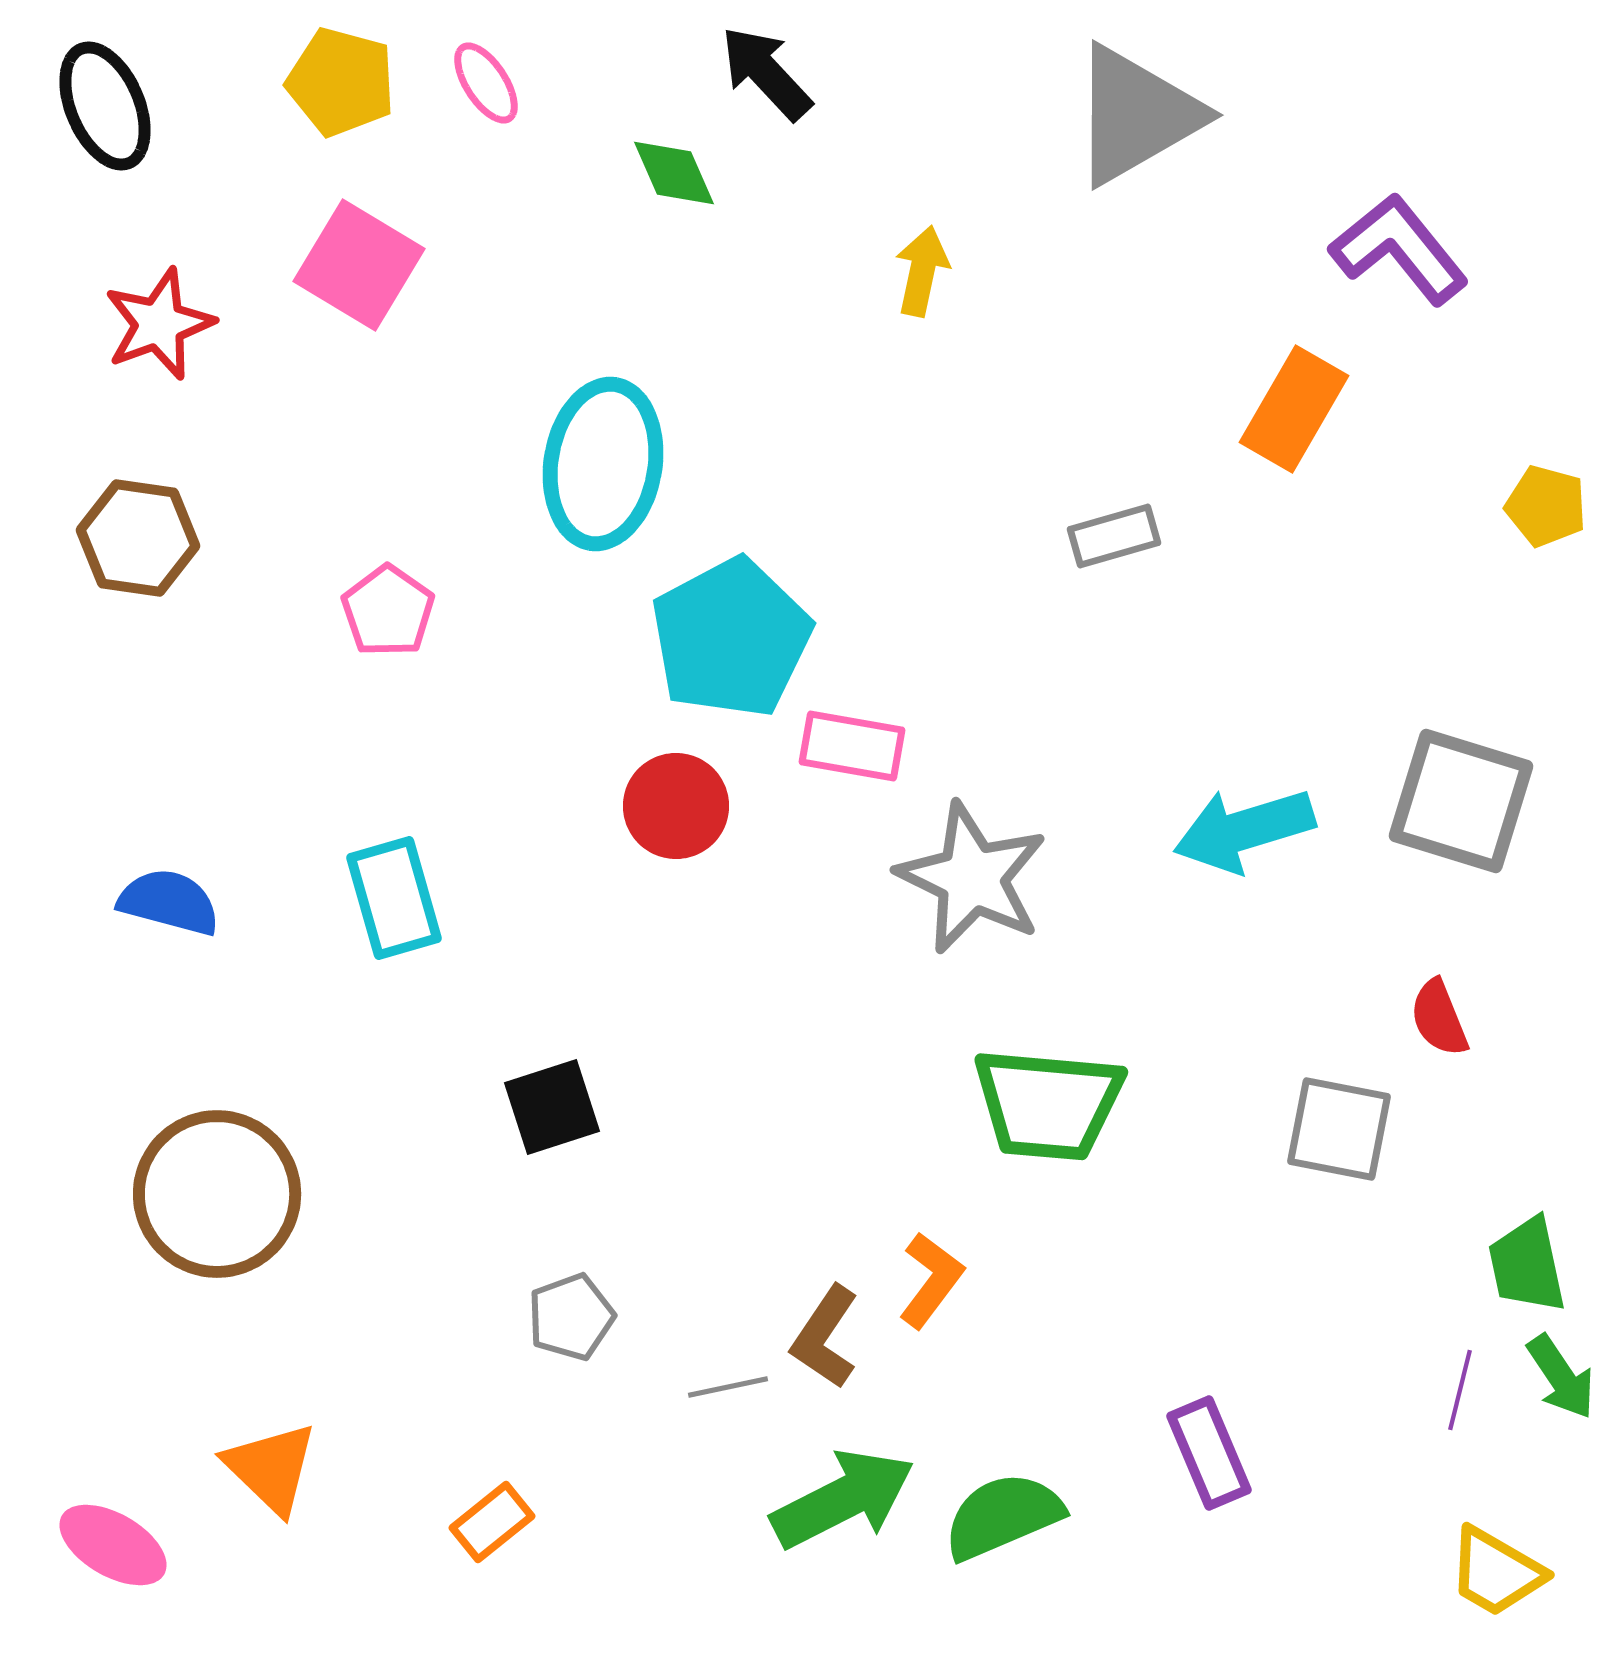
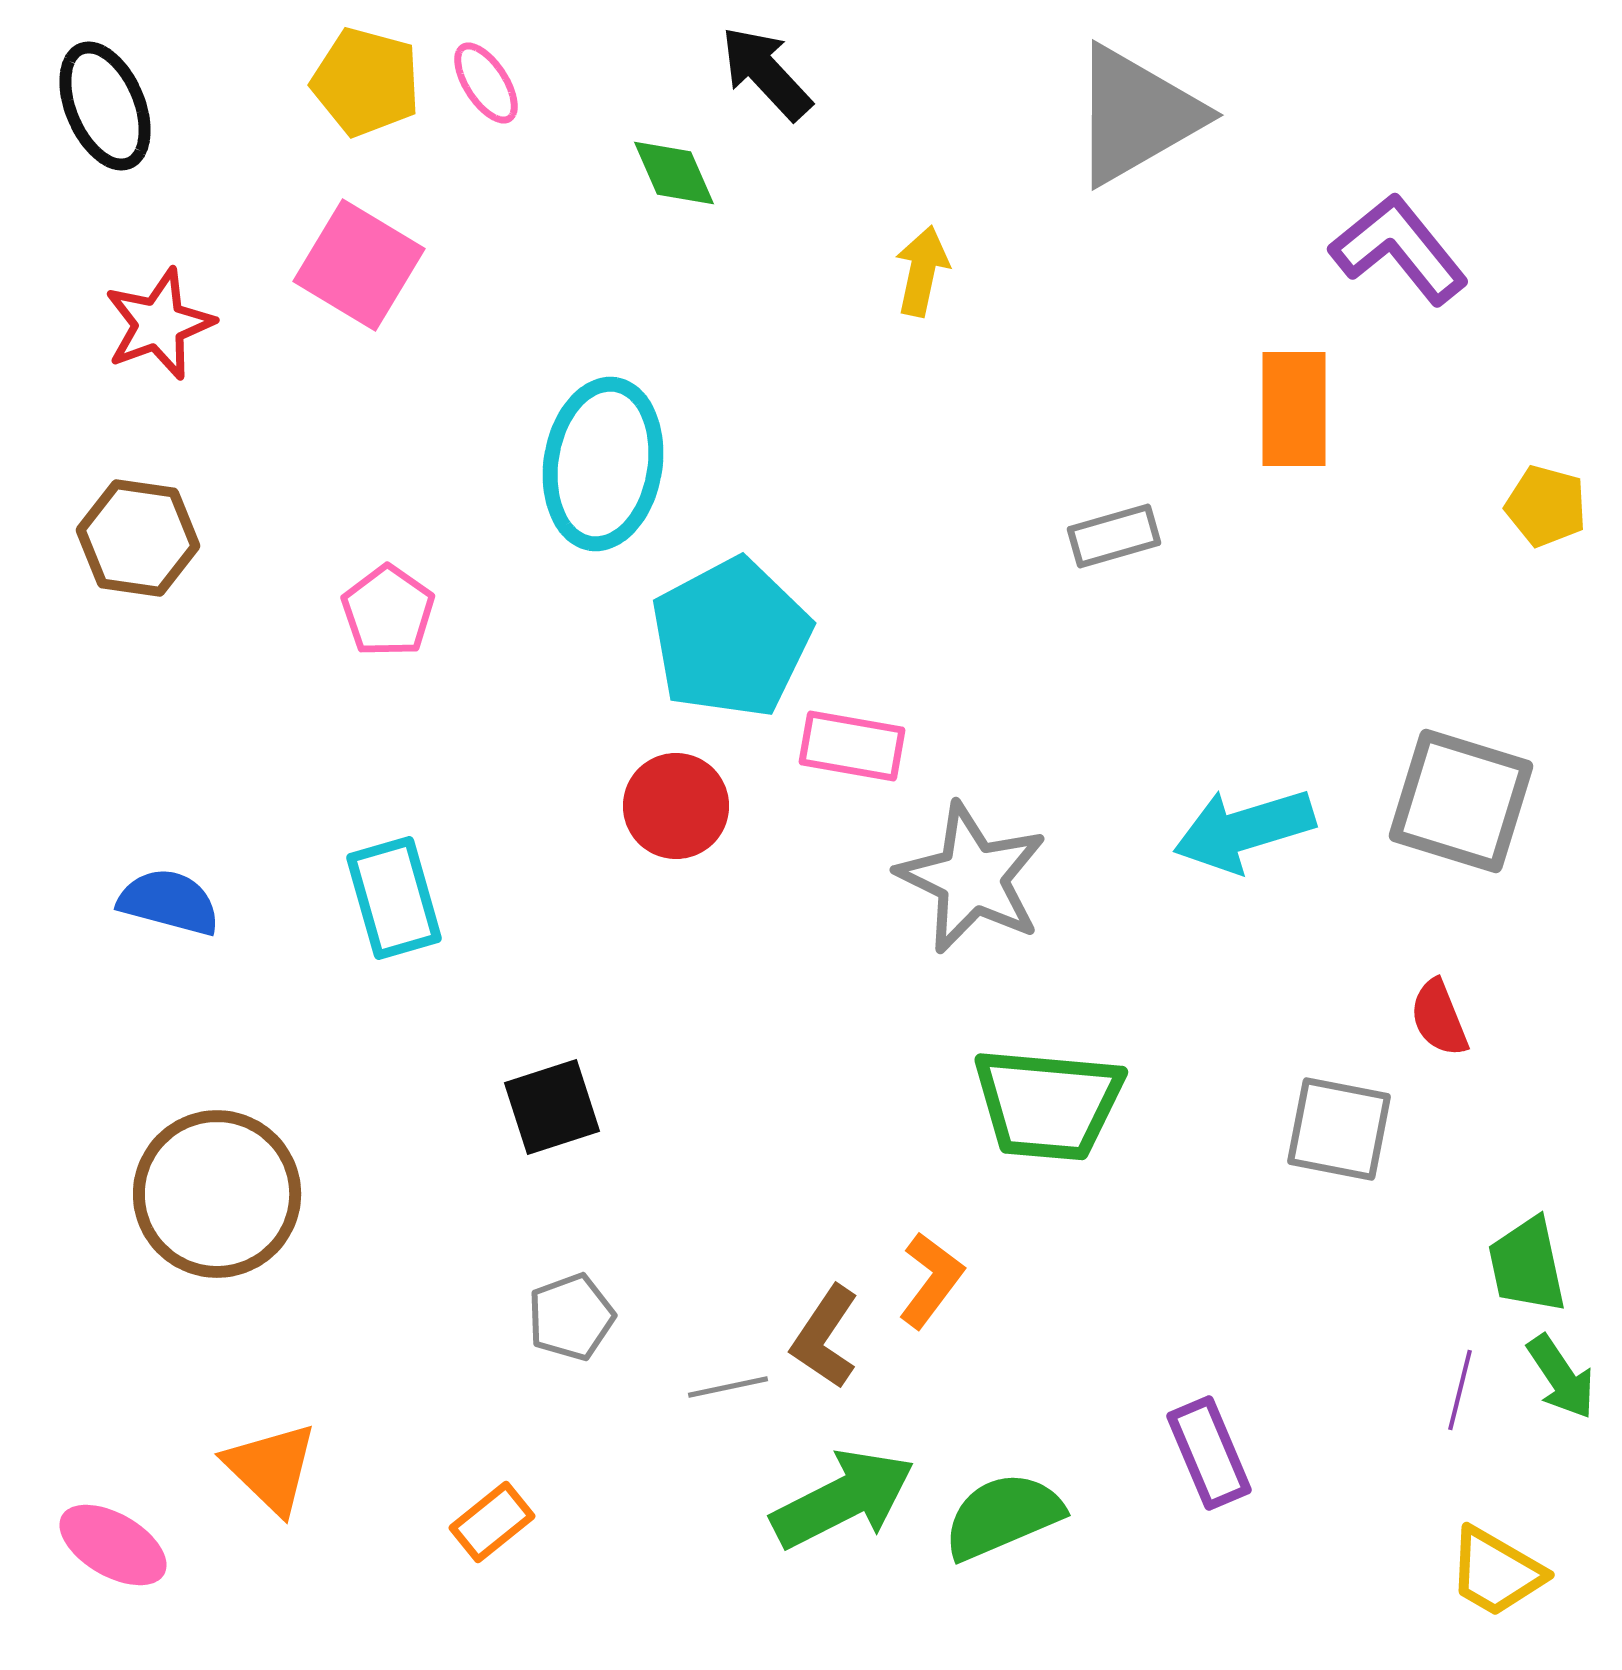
yellow pentagon at (341, 82): moved 25 px right
orange rectangle at (1294, 409): rotated 30 degrees counterclockwise
